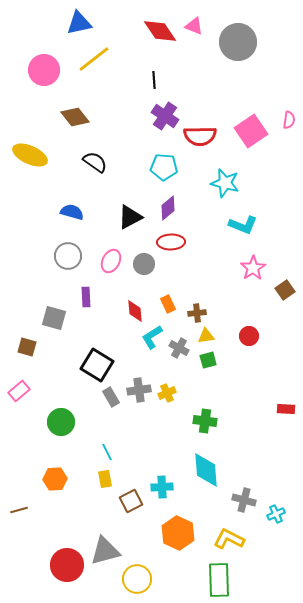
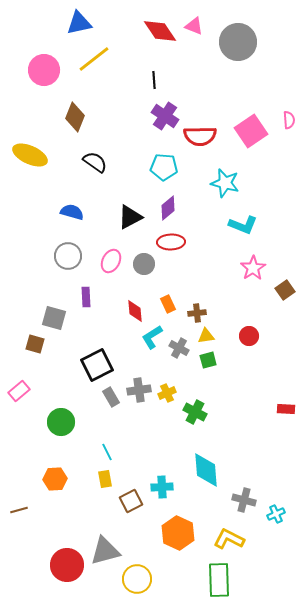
brown diamond at (75, 117): rotated 60 degrees clockwise
pink semicircle at (289, 120): rotated 12 degrees counterclockwise
brown square at (27, 347): moved 8 px right, 3 px up
black square at (97, 365): rotated 32 degrees clockwise
green cross at (205, 421): moved 10 px left, 9 px up; rotated 20 degrees clockwise
